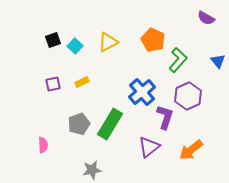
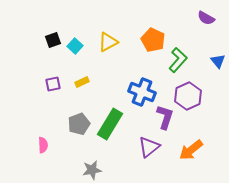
blue cross: rotated 28 degrees counterclockwise
